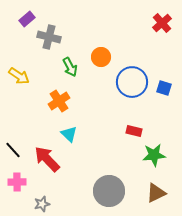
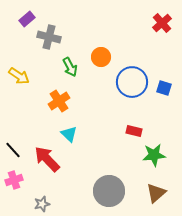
pink cross: moved 3 px left, 2 px up; rotated 18 degrees counterclockwise
brown triangle: rotated 15 degrees counterclockwise
